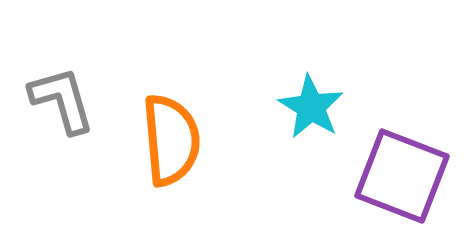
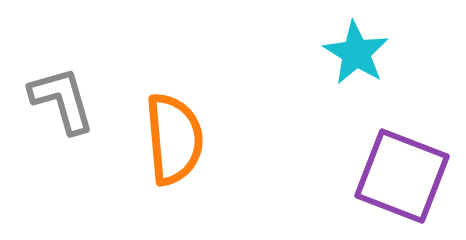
cyan star: moved 45 px right, 54 px up
orange semicircle: moved 3 px right, 1 px up
